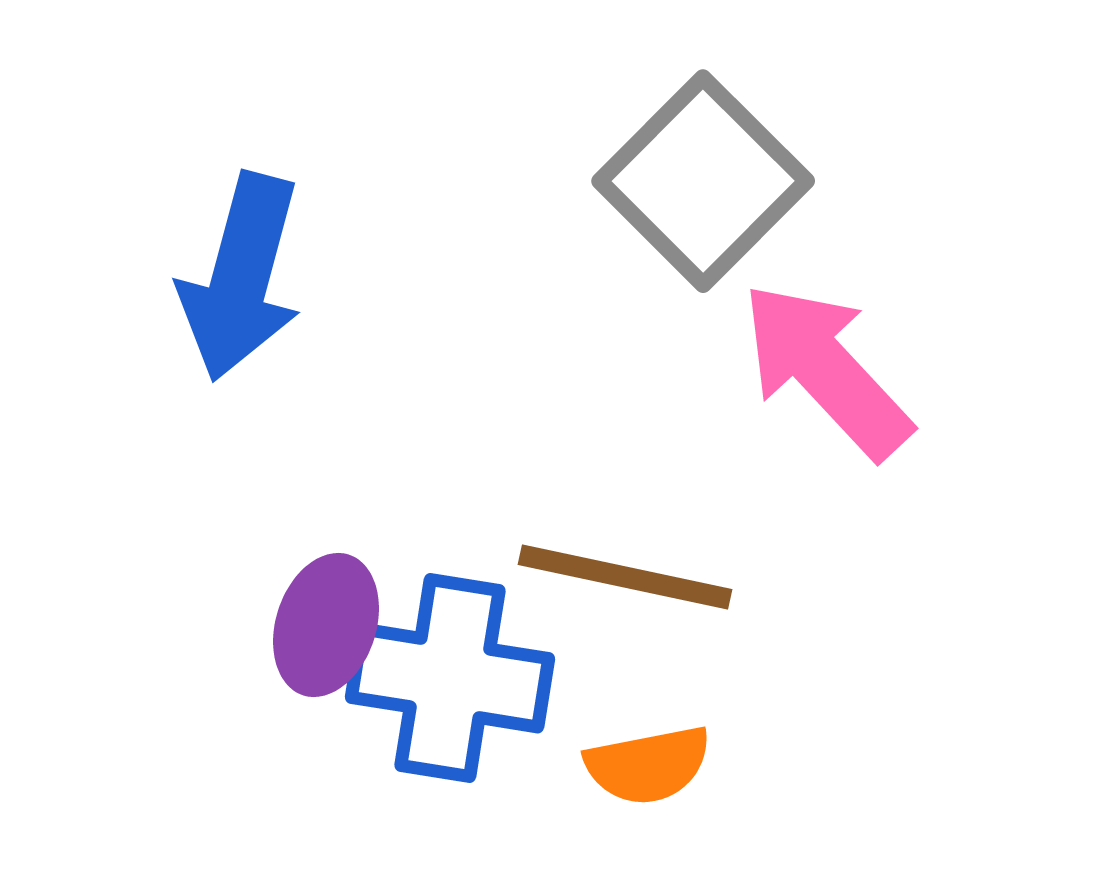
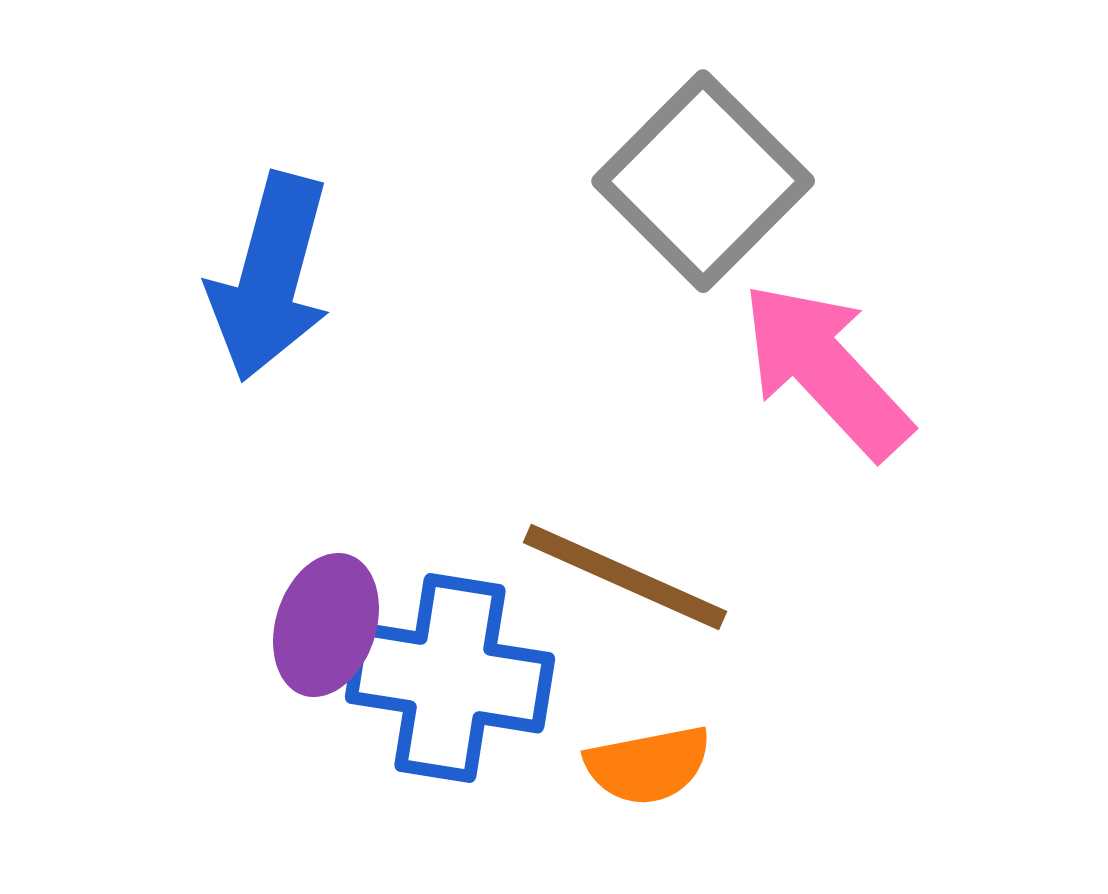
blue arrow: moved 29 px right
brown line: rotated 12 degrees clockwise
